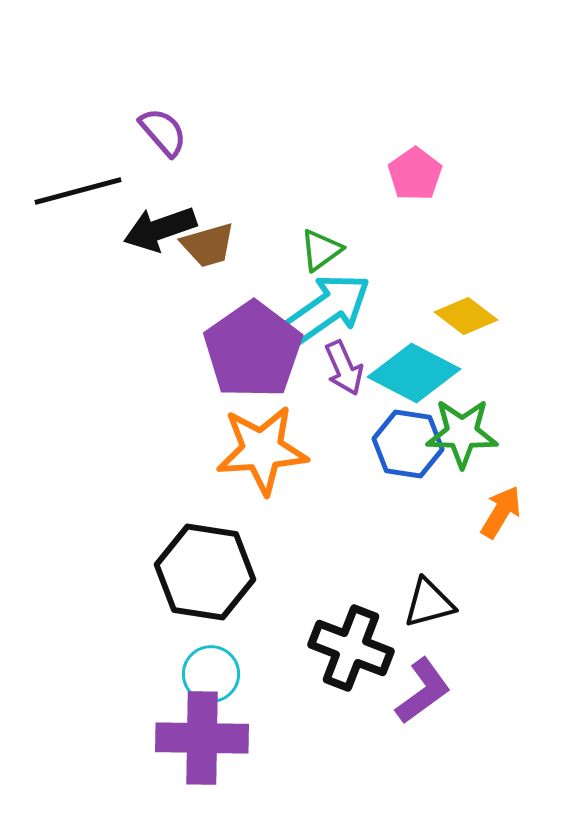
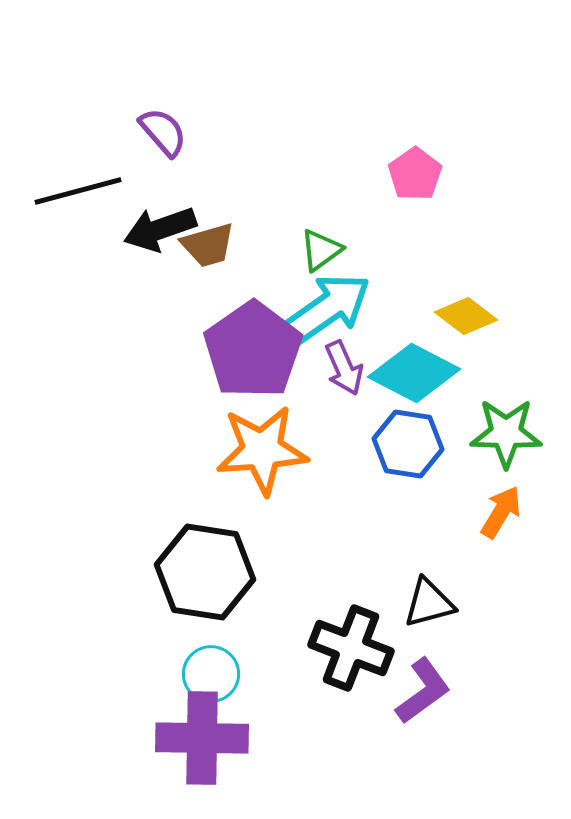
green star: moved 44 px right
